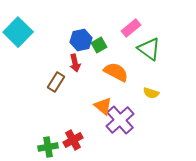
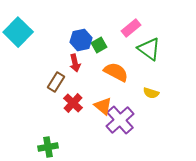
red cross: moved 37 px up; rotated 18 degrees counterclockwise
